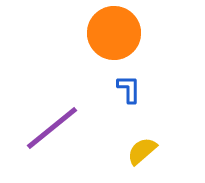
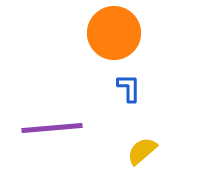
blue L-shape: moved 1 px up
purple line: rotated 34 degrees clockwise
